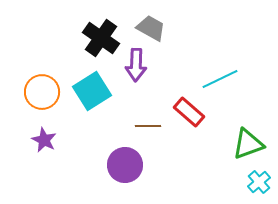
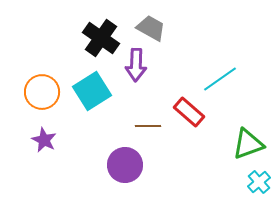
cyan line: rotated 9 degrees counterclockwise
